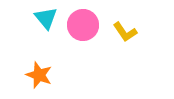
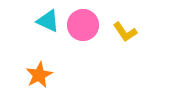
cyan triangle: moved 2 px right, 3 px down; rotated 25 degrees counterclockwise
orange star: rotated 24 degrees clockwise
